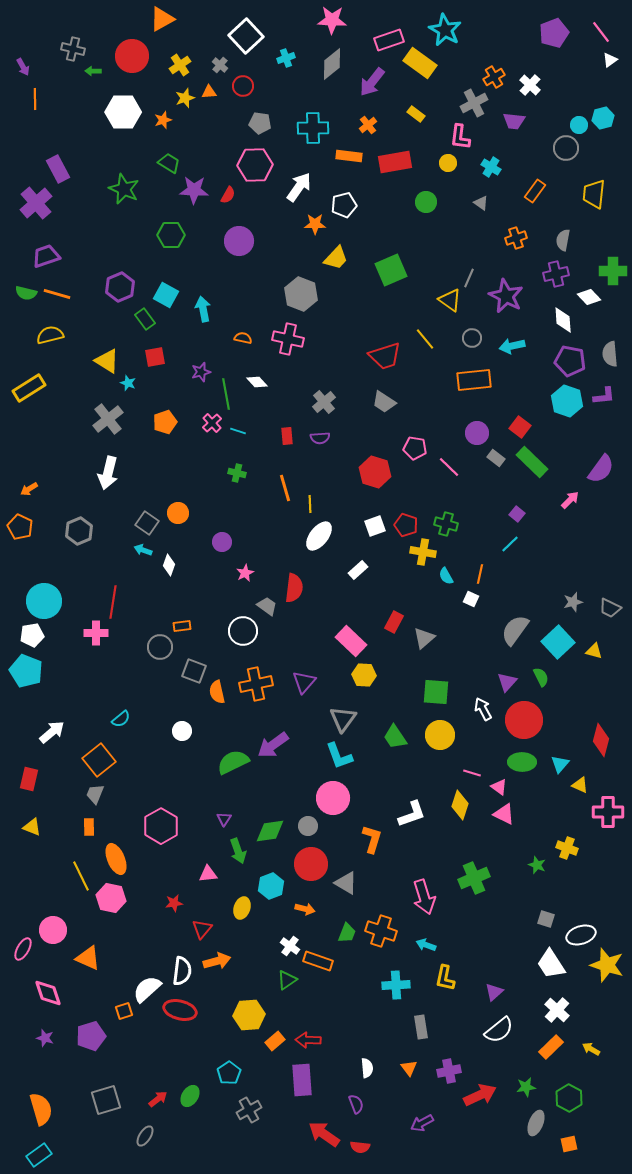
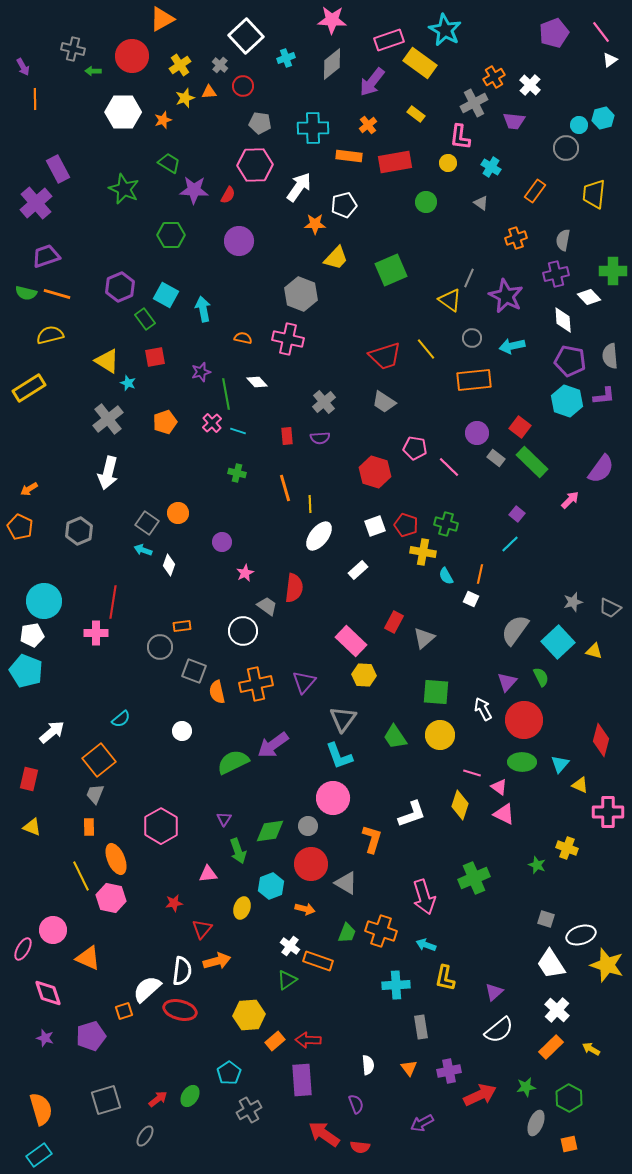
yellow line at (425, 339): moved 1 px right, 10 px down
gray semicircle at (610, 354): moved 2 px down
white semicircle at (367, 1068): moved 1 px right, 3 px up
